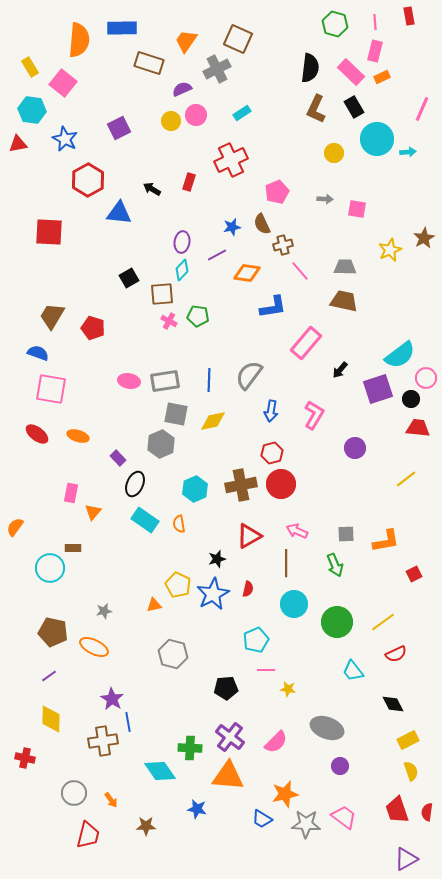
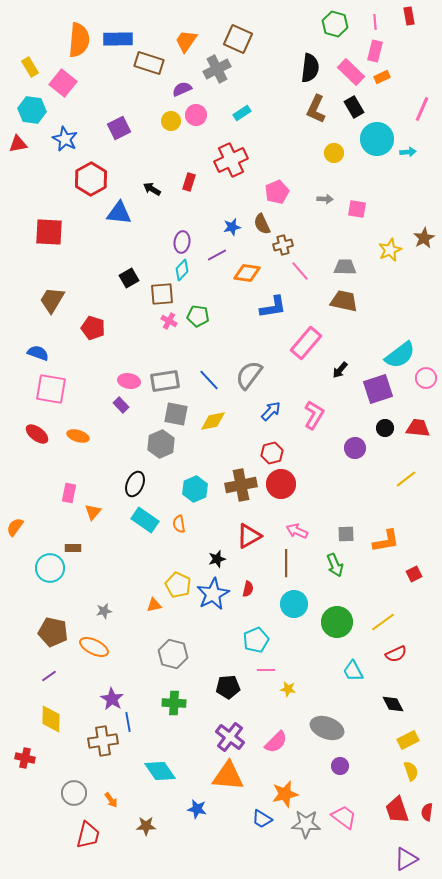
blue rectangle at (122, 28): moved 4 px left, 11 px down
red hexagon at (88, 180): moved 3 px right, 1 px up
brown trapezoid at (52, 316): moved 16 px up
blue line at (209, 380): rotated 45 degrees counterclockwise
black circle at (411, 399): moved 26 px left, 29 px down
blue arrow at (271, 411): rotated 145 degrees counterclockwise
purple rectangle at (118, 458): moved 3 px right, 53 px up
pink rectangle at (71, 493): moved 2 px left
cyan trapezoid at (353, 671): rotated 10 degrees clockwise
black pentagon at (226, 688): moved 2 px right, 1 px up
green cross at (190, 748): moved 16 px left, 45 px up
